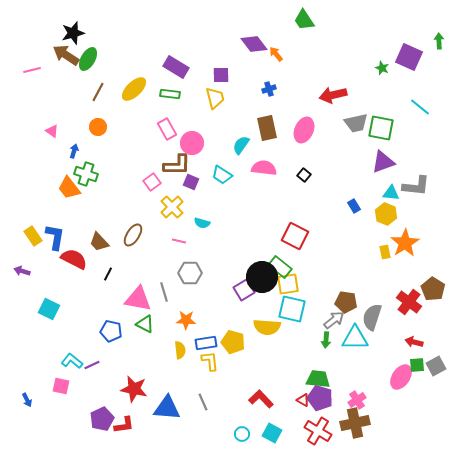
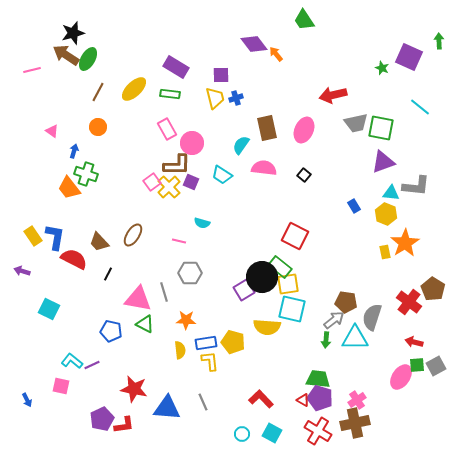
blue cross at (269, 89): moved 33 px left, 9 px down
yellow cross at (172, 207): moved 3 px left, 20 px up
